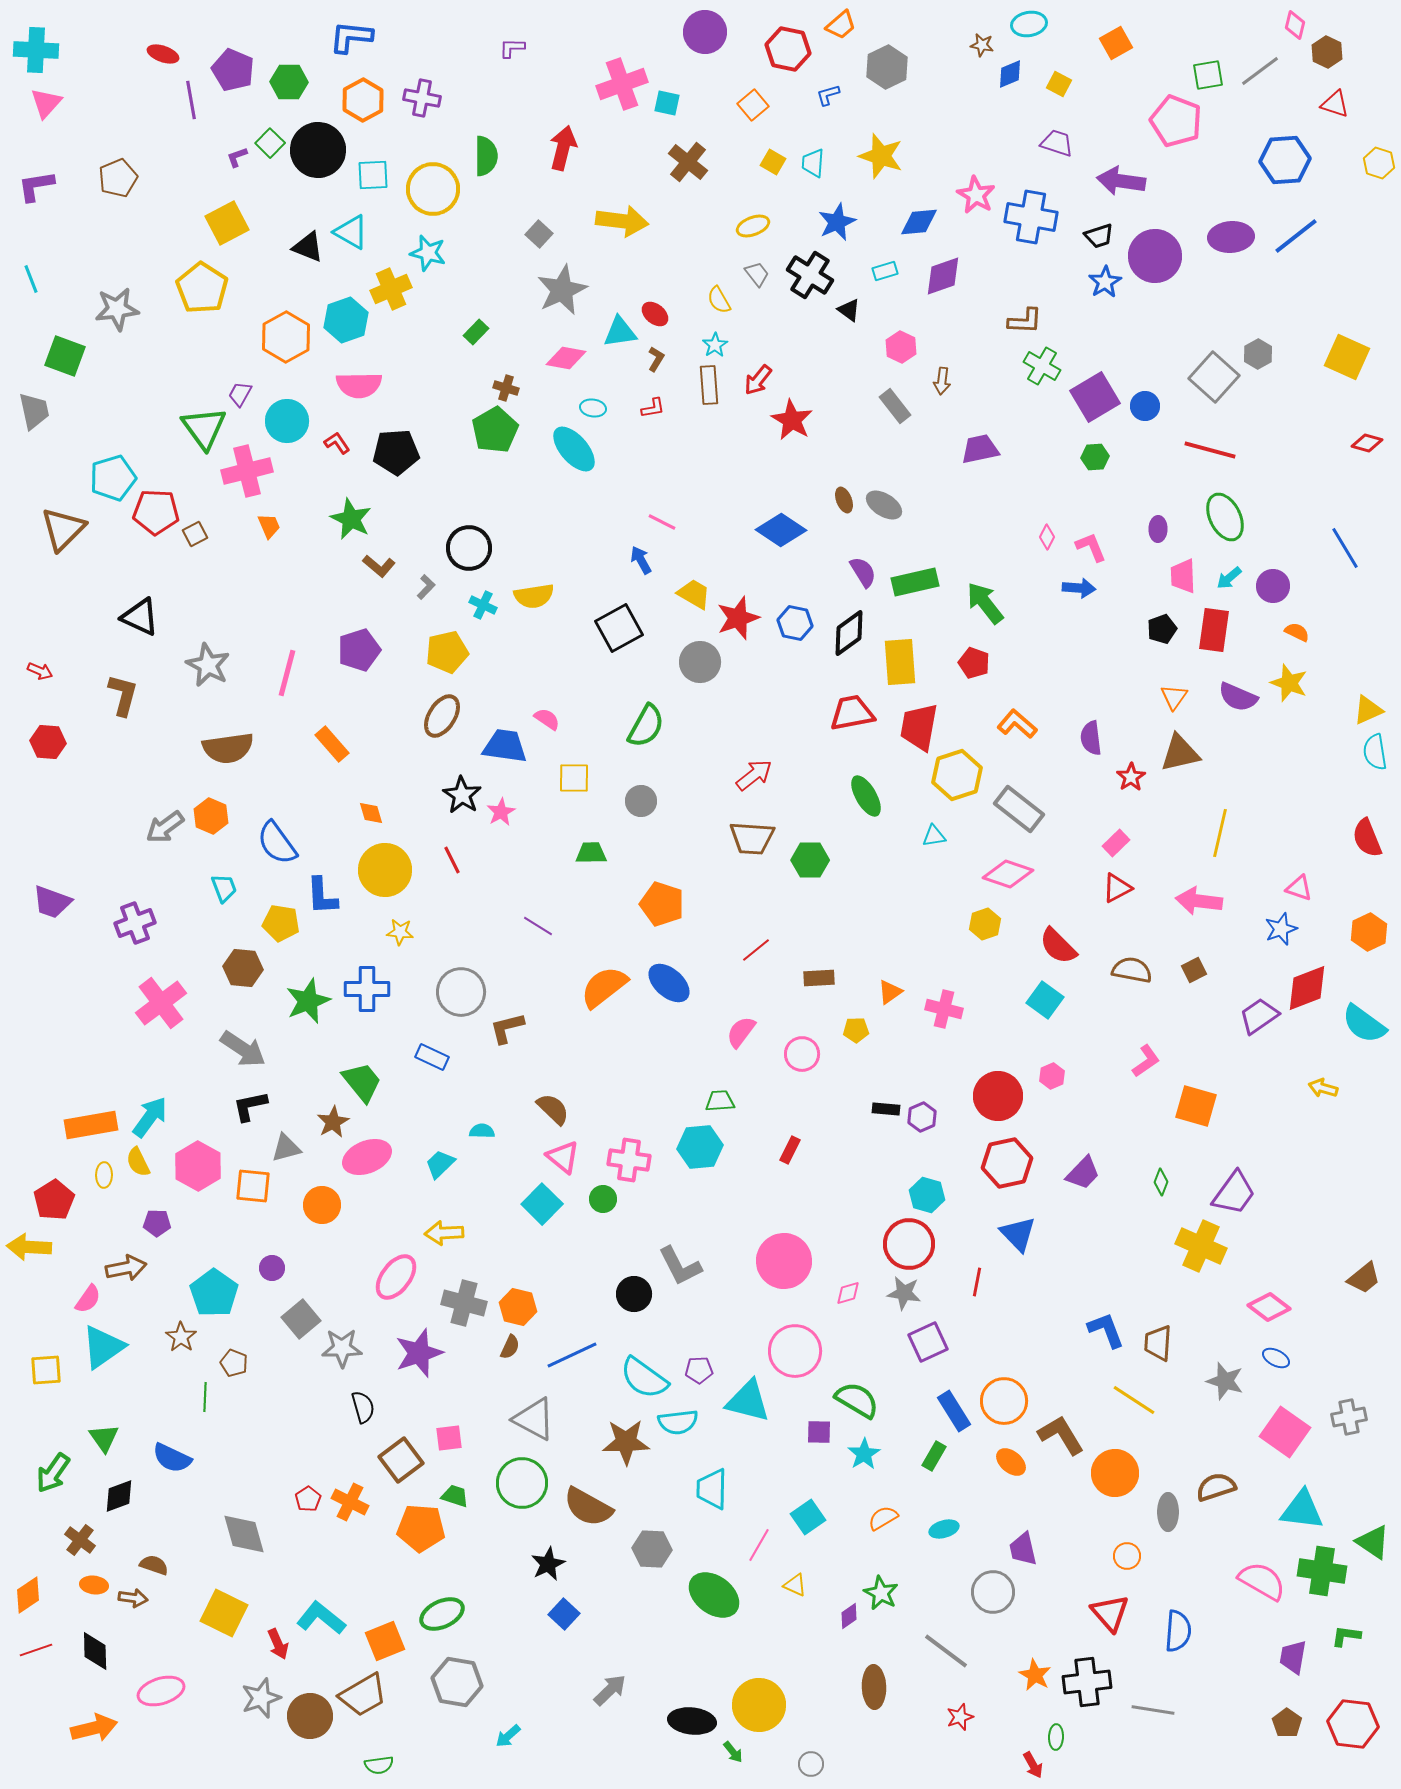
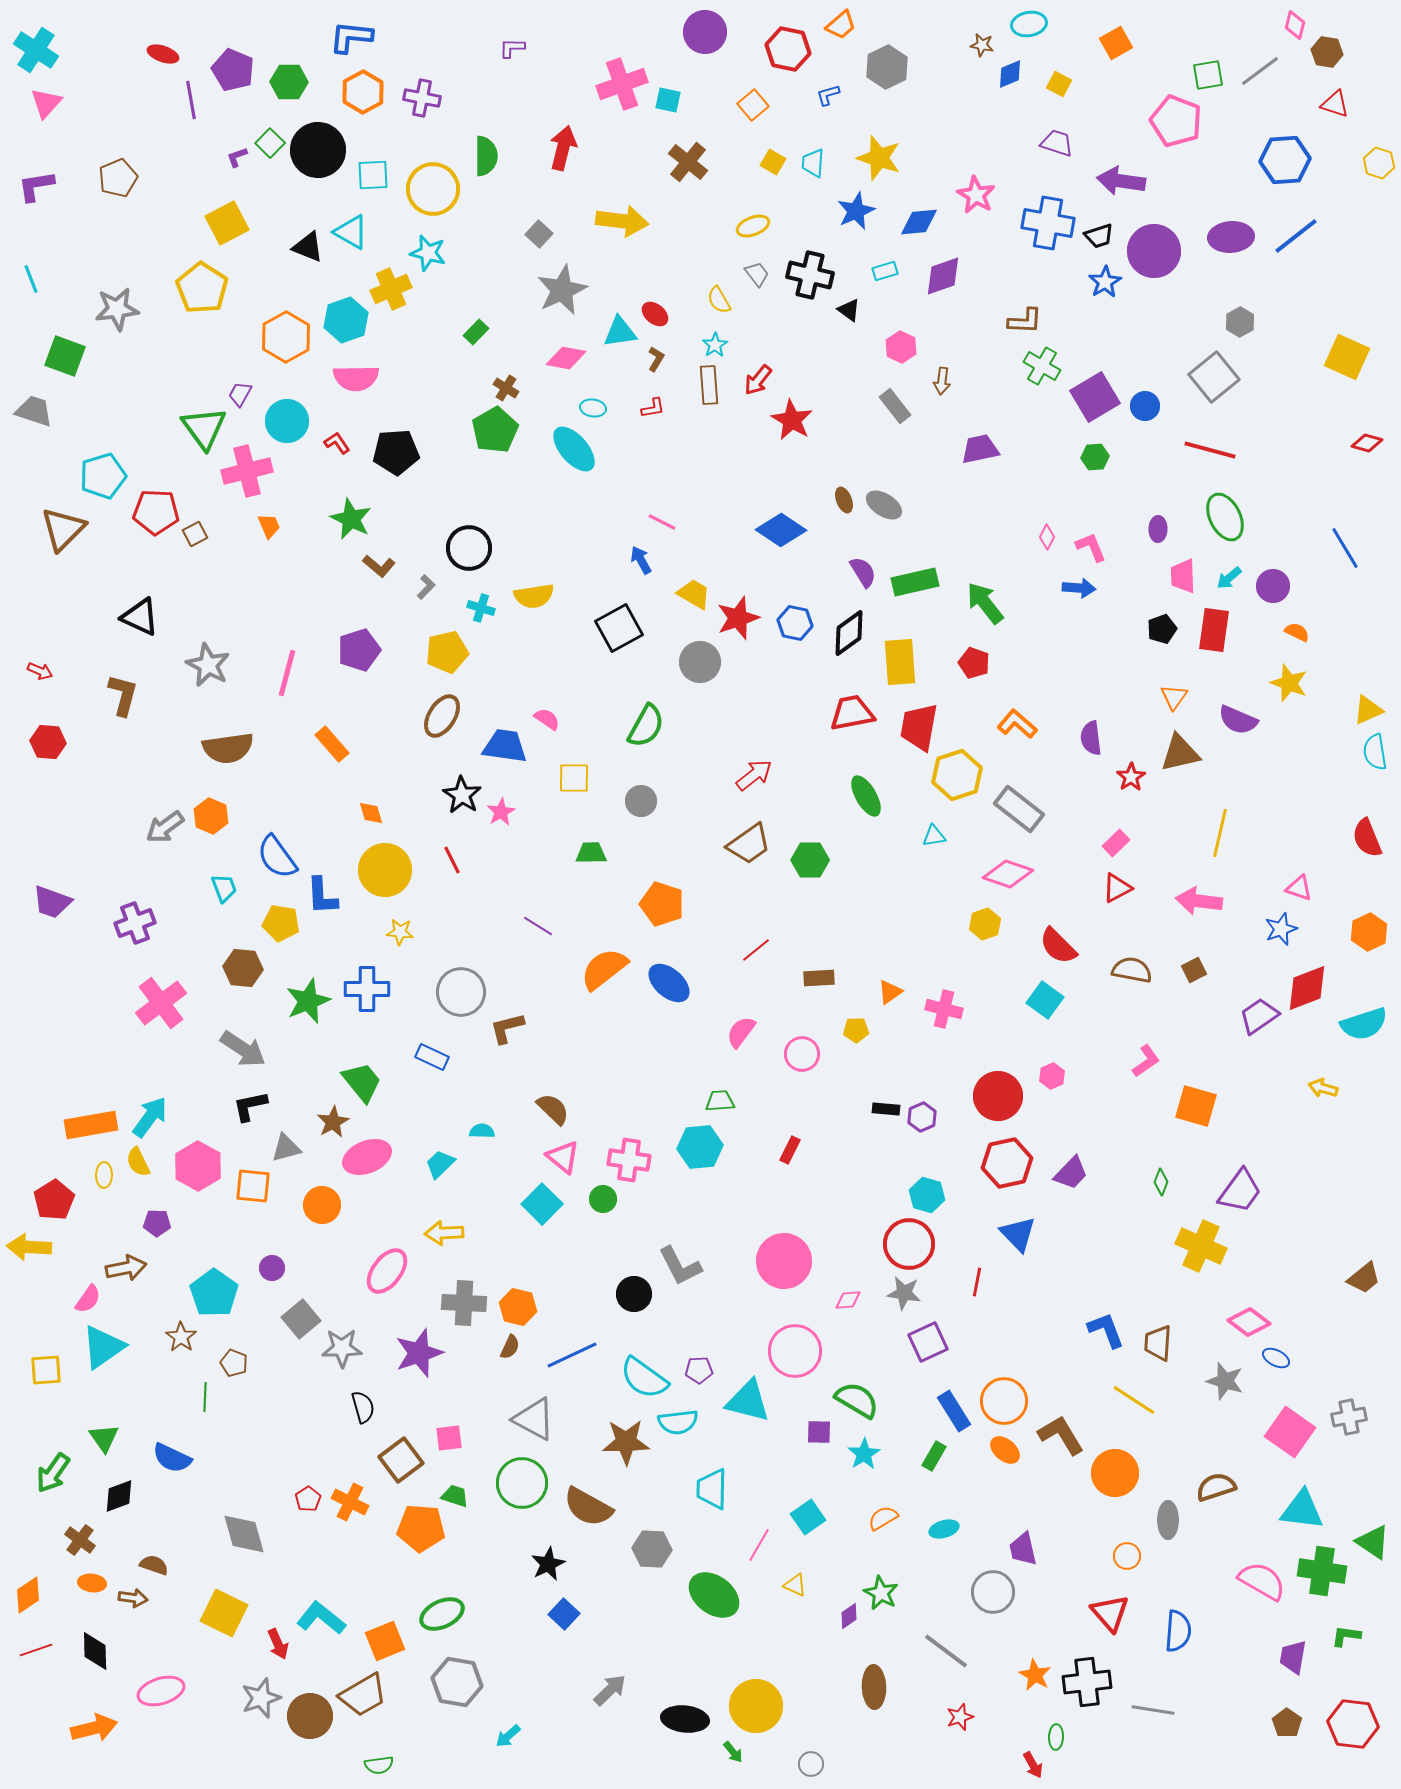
cyan cross at (36, 50): rotated 30 degrees clockwise
brown hexagon at (1327, 52): rotated 16 degrees counterclockwise
orange hexagon at (363, 100): moved 8 px up
cyan square at (667, 103): moved 1 px right, 3 px up
yellow star at (881, 156): moved 2 px left, 2 px down
blue cross at (1031, 217): moved 17 px right, 6 px down
blue star at (837, 222): moved 19 px right, 11 px up
purple circle at (1155, 256): moved 1 px left, 5 px up
black cross at (810, 275): rotated 18 degrees counterclockwise
gray hexagon at (1258, 354): moved 18 px left, 32 px up
gray square at (1214, 377): rotated 9 degrees clockwise
pink semicircle at (359, 385): moved 3 px left, 7 px up
brown cross at (506, 388): rotated 15 degrees clockwise
gray trapezoid at (34, 411): rotated 60 degrees counterclockwise
cyan pentagon at (113, 478): moved 10 px left, 2 px up
cyan cross at (483, 605): moved 2 px left, 3 px down; rotated 8 degrees counterclockwise
purple semicircle at (1238, 697): moved 23 px down
brown trapezoid at (752, 838): moved 3 px left, 6 px down; rotated 39 degrees counterclockwise
blue semicircle at (277, 843): moved 14 px down
orange semicircle at (604, 987): moved 18 px up
cyan semicircle at (1364, 1024): rotated 54 degrees counterclockwise
purple trapezoid at (1083, 1173): moved 12 px left
purple trapezoid at (1234, 1193): moved 6 px right, 2 px up
pink ellipse at (396, 1277): moved 9 px left, 6 px up
pink diamond at (848, 1293): moved 7 px down; rotated 12 degrees clockwise
gray cross at (464, 1303): rotated 12 degrees counterclockwise
pink diamond at (1269, 1307): moved 20 px left, 15 px down
pink square at (1285, 1432): moved 5 px right
orange ellipse at (1011, 1462): moved 6 px left, 12 px up
gray ellipse at (1168, 1512): moved 8 px down
orange ellipse at (94, 1585): moved 2 px left, 2 px up
yellow circle at (759, 1705): moved 3 px left, 1 px down
black ellipse at (692, 1721): moved 7 px left, 2 px up
